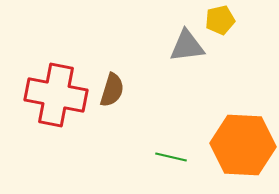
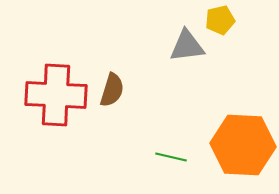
red cross: rotated 8 degrees counterclockwise
